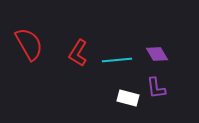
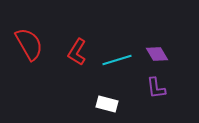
red L-shape: moved 1 px left, 1 px up
cyan line: rotated 12 degrees counterclockwise
white rectangle: moved 21 px left, 6 px down
